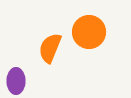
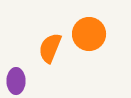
orange circle: moved 2 px down
